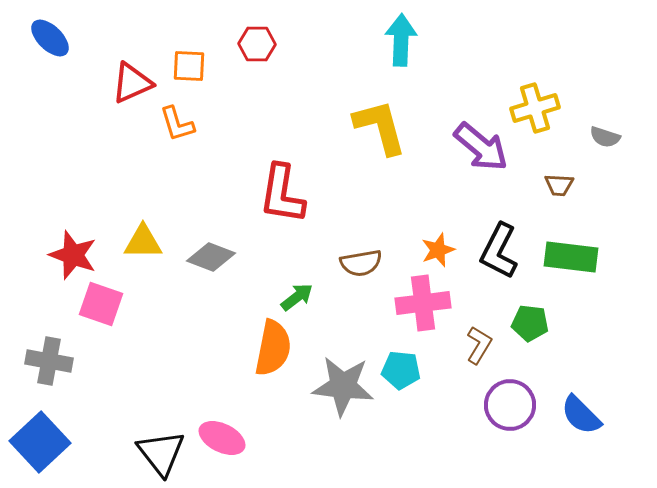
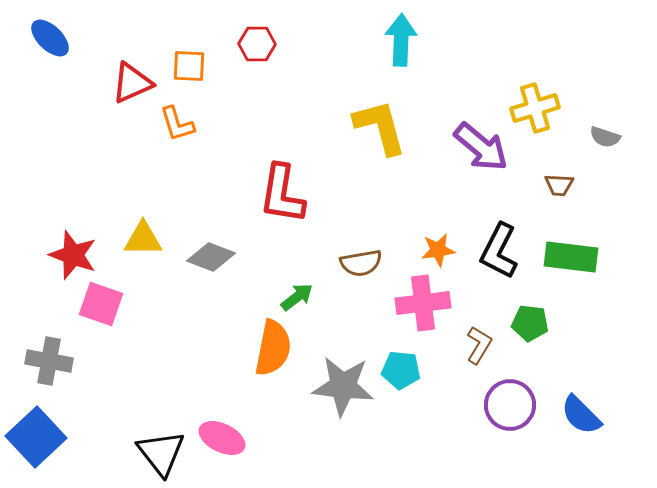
yellow triangle: moved 3 px up
orange star: rotated 12 degrees clockwise
blue square: moved 4 px left, 5 px up
